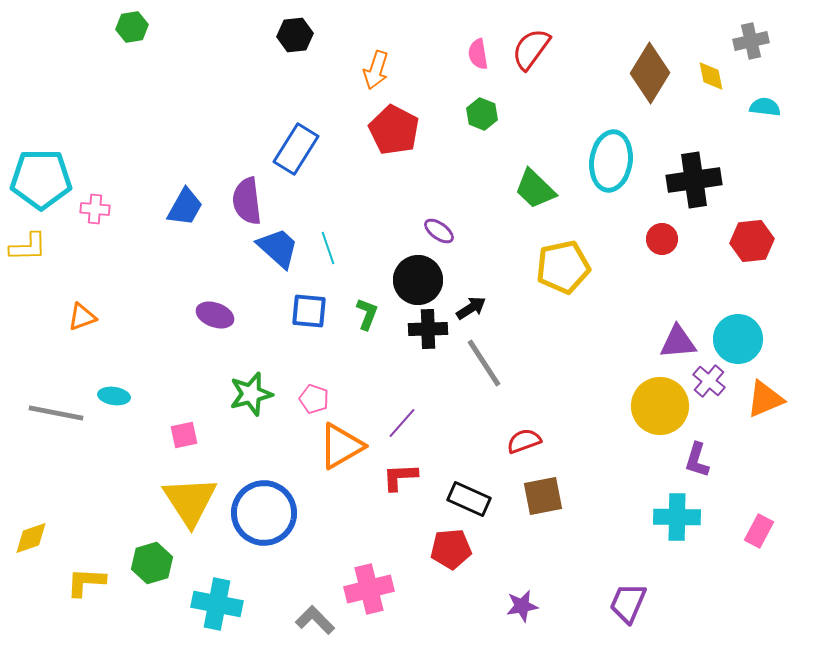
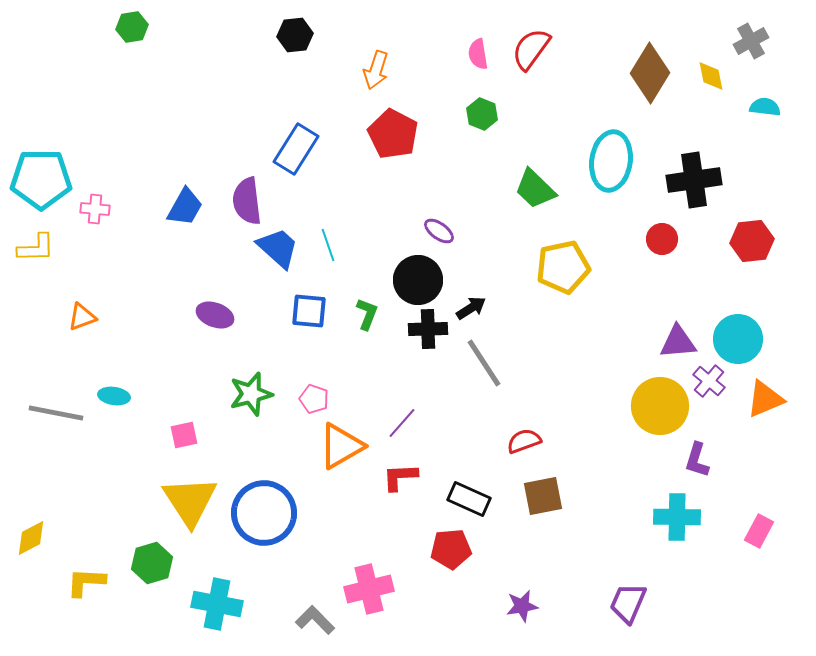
gray cross at (751, 41): rotated 16 degrees counterclockwise
red pentagon at (394, 130): moved 1 px left, 4 px down
yellow L-shape at (28, 247): moved 8 px right, 1 px down
cyan line at (328, 248): moved 3 px up
yellow diamond at (31, 538): rotated 9 degrees counterclockwise
